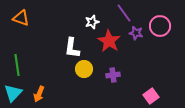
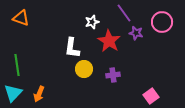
pink circle: moved 2 px right, 4 px up
